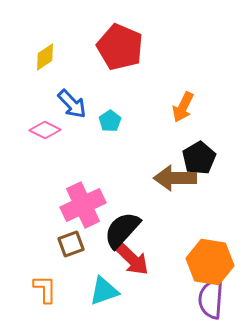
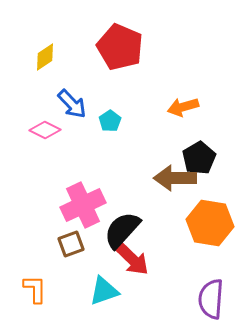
orange arrow: rotated 48 degrees clockwise
orange hexagon: moved 39 px up
orange L-shape: moved 10 px left
